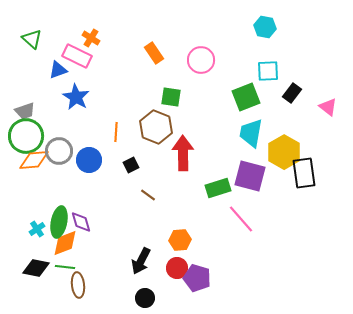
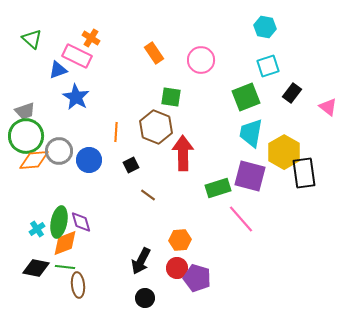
cyan square at (268, 71): moved 5 px up; rotated 15 degrees counterclockwise
